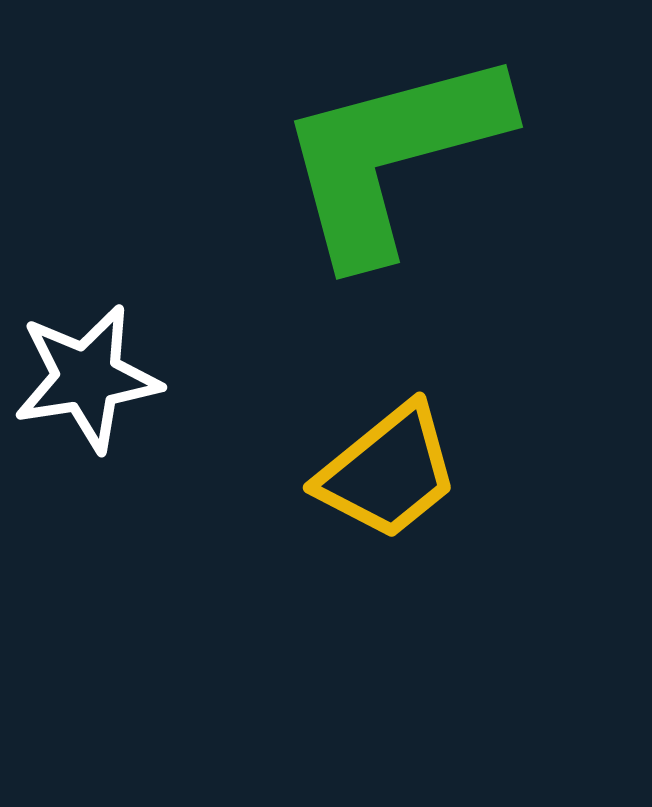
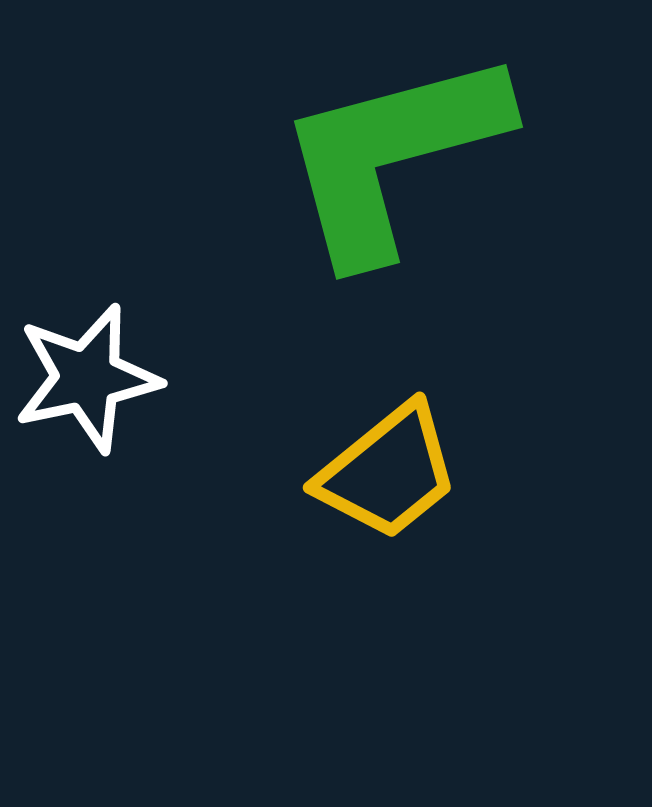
white star: rotated 3 degrees counterclockwise
